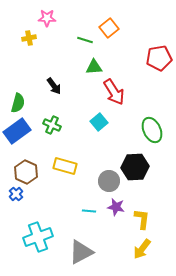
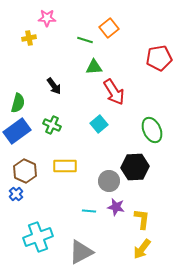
cyan square: moved 2 px down
yellow rectangle: rotated 15 degrees counterclockwise
brown hexagon: moved 1 px left, 1 px up
